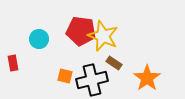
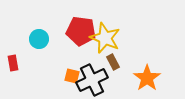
yellow star: moved 2 px right, 2 px down
brown rectangle: moved 1 px left, 1 px up; rotated 28 degrees clockwise
orange square: moved 7 px right
black cross: rotated 12 degrees counterclockwise
